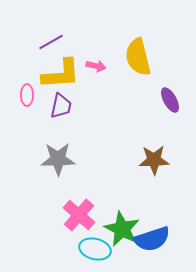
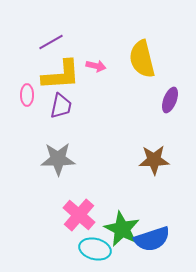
yellow semicircle: moved 4 px right, 2 px down
yellow L-shape: moved 1 px down
purple ellipse: rotated 50 degrees clockwise
